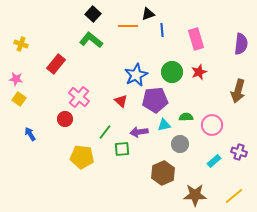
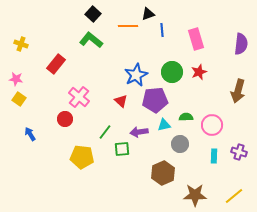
cyan rectangle: moved 5 px up; rotated 48 degrees counterclockwise
